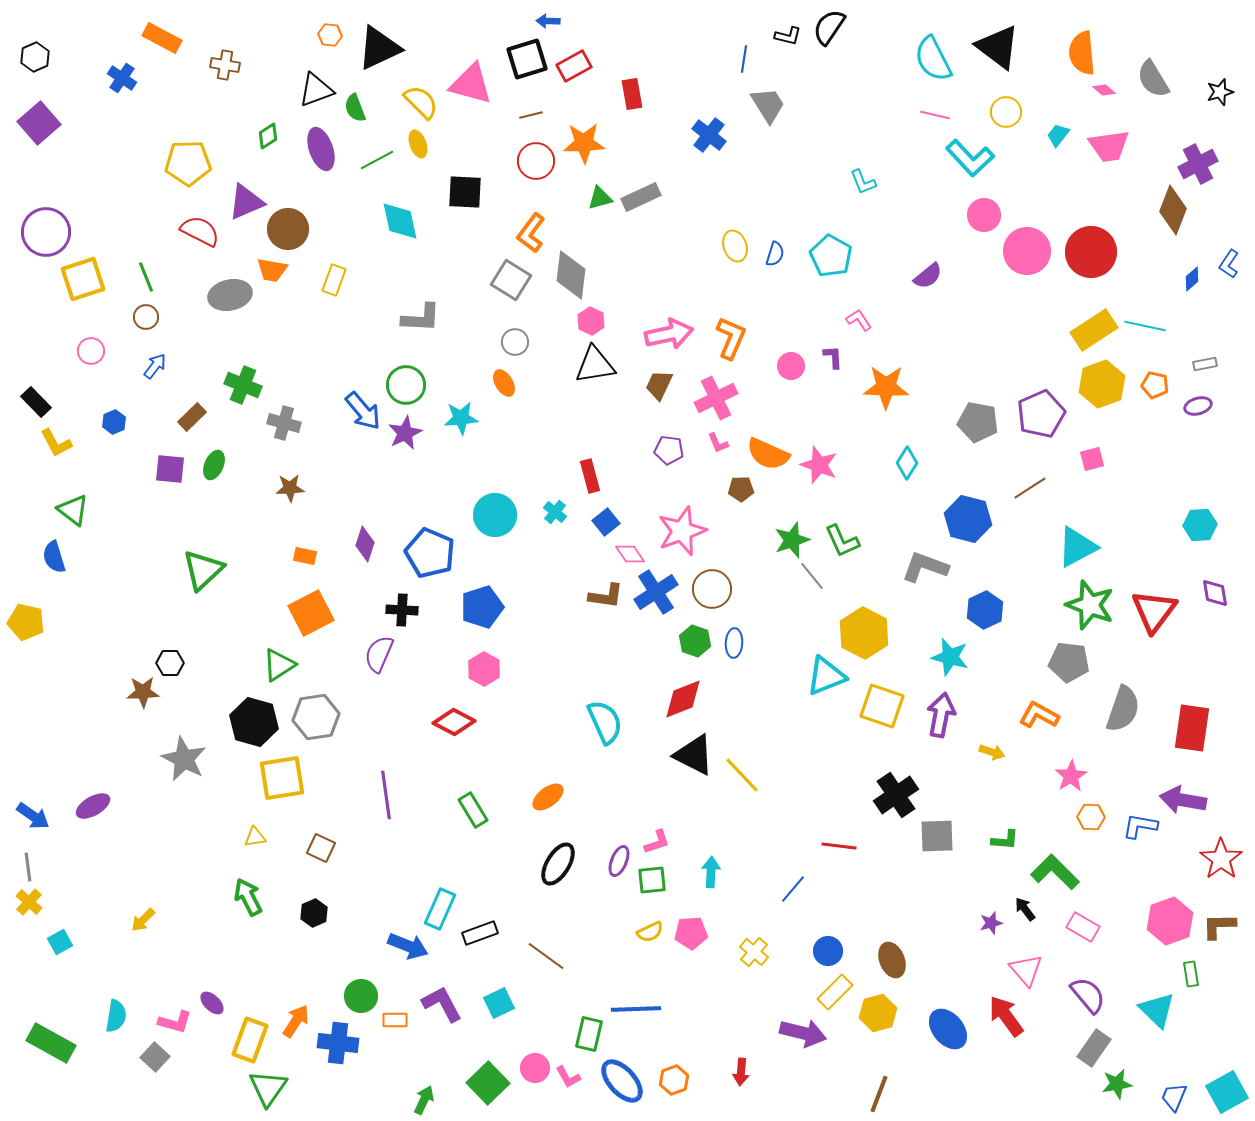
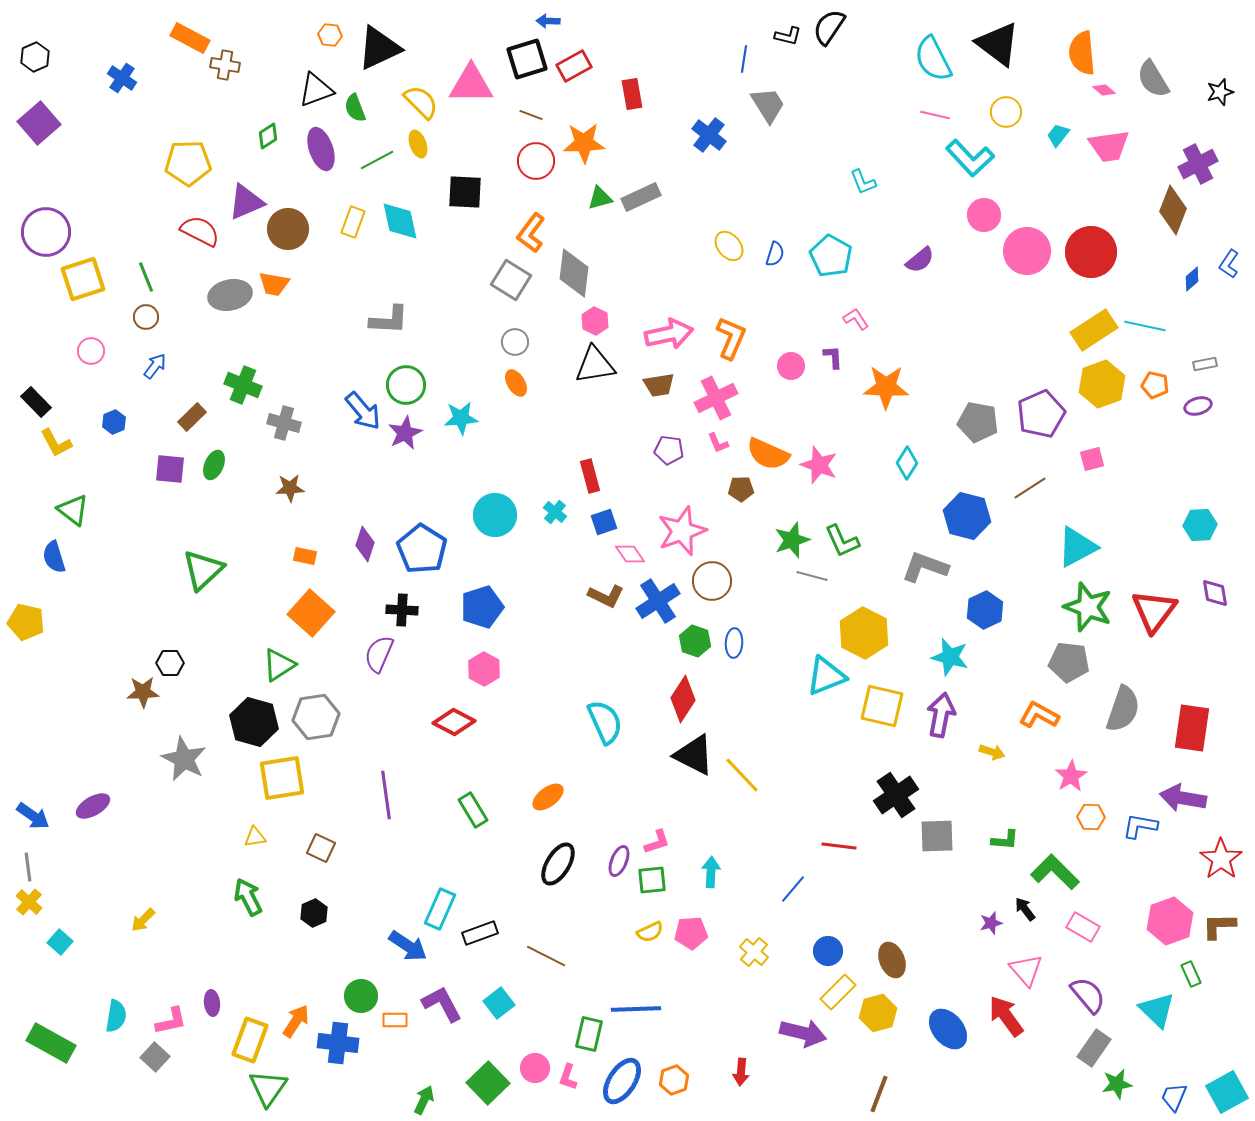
orange rectangle at (162, 38): moved 28 px right
black triangle at (998, 47): moved 3 px up
pink triangle at (471, 84): rotated 15 degrees counterclockwise
brown line at (531, 115): rotated 35 degrees clockwise
yellow ellipse at (735, 246): moved 6 px left; rotated 20 degrees counterclockwise
orange trapezoid at (272, 270): moved 2 px right, 14 px down
gray diamond at (571, 275): moved 3 px right, 2 px up
purple semicircle at (928, 276): moved 8 px left, 16 px up
yellow rectangle at (334, 280): moved 19 px right, 58 px up
gray L-shape at (421, 318): moved 32 px left, 2 px down
pink L-shape at (859, 320): moved 3 px left, 1 px up
pink hexagon at (591, 321): moved 4 px right
orange ellipse at (504, 383): moved 12 px right
brown trapezoid at (659, 385): rotated 124 degrees counterclockwise
blue hexagon at (968, 519): moved 1 px left, 3 px up
blue square at (606, 522): moved 2 px left; rotated 20 degrees clockwise
blue pentagon at (430, 553): moved 8 px left, 4 px up; rotated 9 degrees clockwise
gray line at (812, 576): rotated 36 degrees counterclockwise
brown circle at (712, 589): moved 8 px up
blue cross at (656, 592): moved 2 px right, 9 px down
brown L-shape at (606, 596): rotated 18 degrees clockwise
green star at (1090, 605): moved 2 px left, 2 px down
orange square at (311, 613): rotated 21 degrees counterclockwise
red diamond at (683, 699): rotated 36 degrees counterclockwise
yellow square at (882, 706): rotated 6 degrees counterclockwise
purple arrow at (1183, 800): moved 2 px up
cyan square at (60, 942): rotated 20 degrees counterclockwise
blue arrow at (408, 946): rotated 12 degrees clockwise
brown line at (546, 956): rotated 9 degrees counterclockwise
green rectangle at (1191, 974): rotated 15 degrees counterclockwise
yellow rectangle at (835, 992): moved 3 px right
purple ellipse at (212, 1003): rotated 40 degrees clockwise
cyan square at (499, 1003): rotated 12 degrees counterclockwise
pink L-shape at (175, 1022): moved 4 px left, 1 px up; rotated 28 degrees counterclockwise
pink L-shape at (568, 1077): rotated 48 degrees clockwise
blue ellipse at (622, 1081): rotated 75 degrees clockwise
